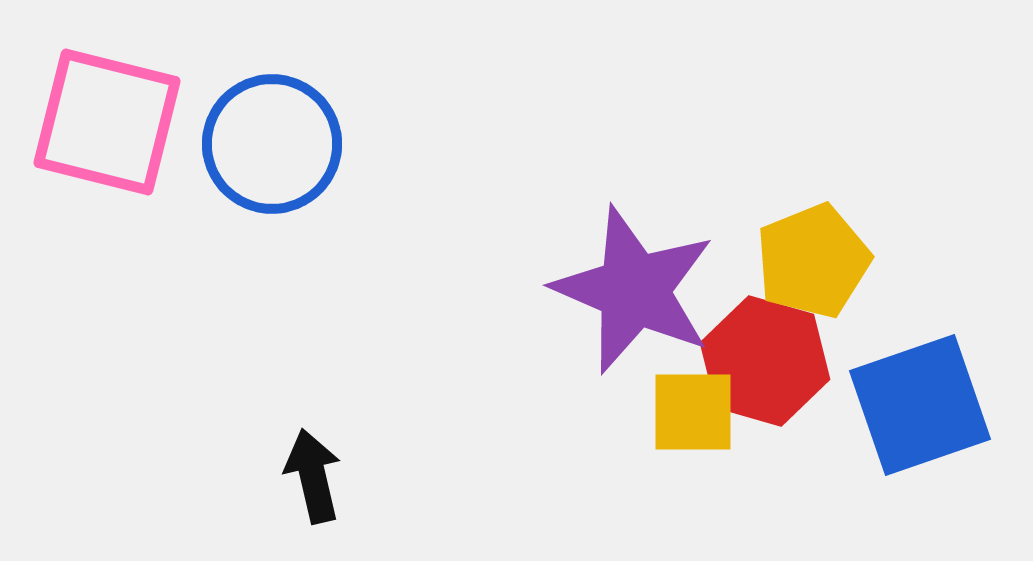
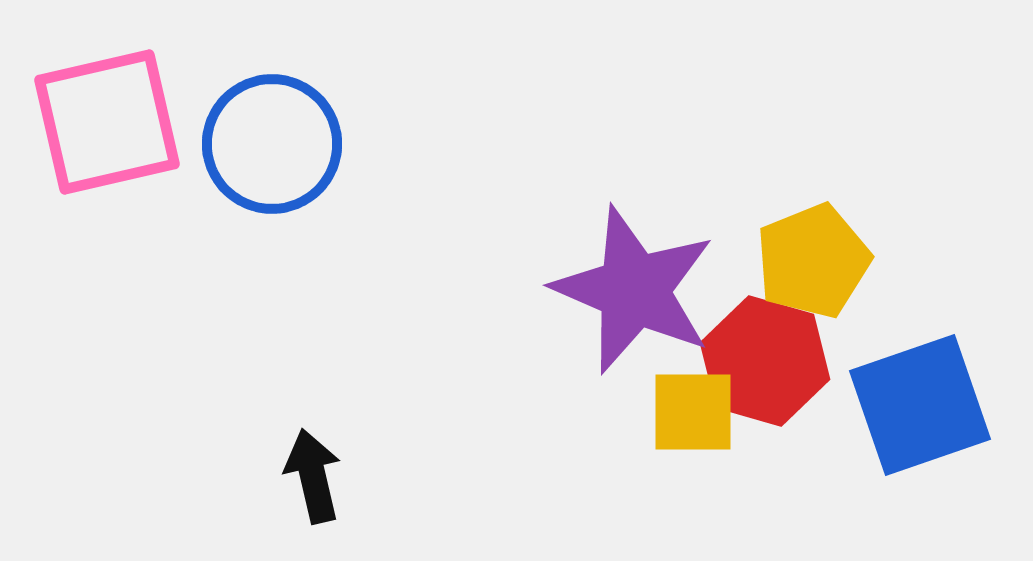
pink square: rotated 27 degrees counterclockwise
